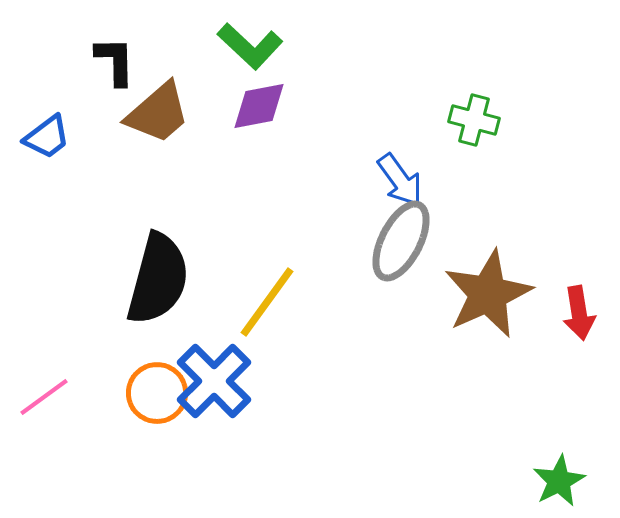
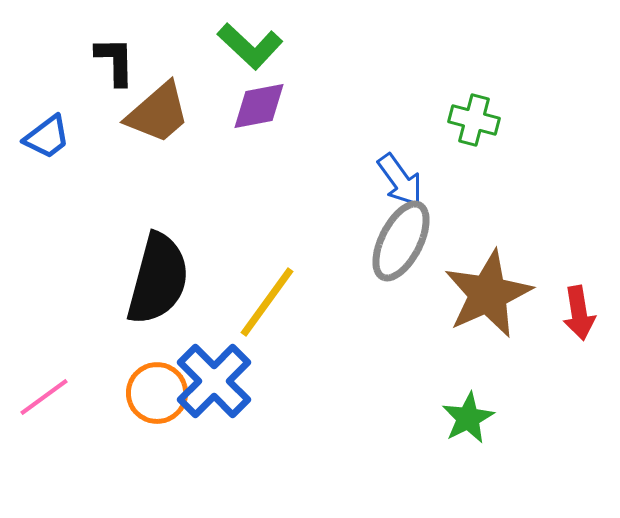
green star: moved 91 px left, 63 px up
